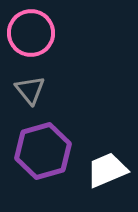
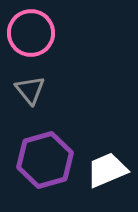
purple hexagon: moved 2 px right, 9 px down
